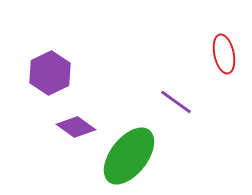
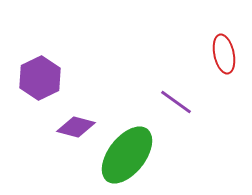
purple hexagon: moved 10 px left, 5 px down
purple diamond: rotated 21 degrees counterclockwise
green ellipse: moved 2 px left, 1 px up
